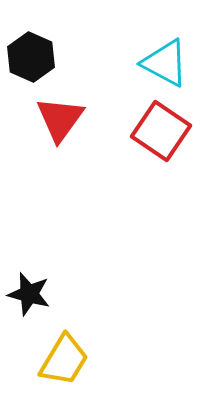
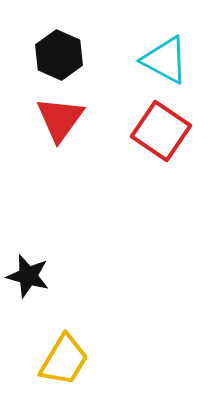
black hexagon: moved 28 px right, 2 px up
cyan triangle: moved 3 px up
black star: moved 1 px left, 18 px up
